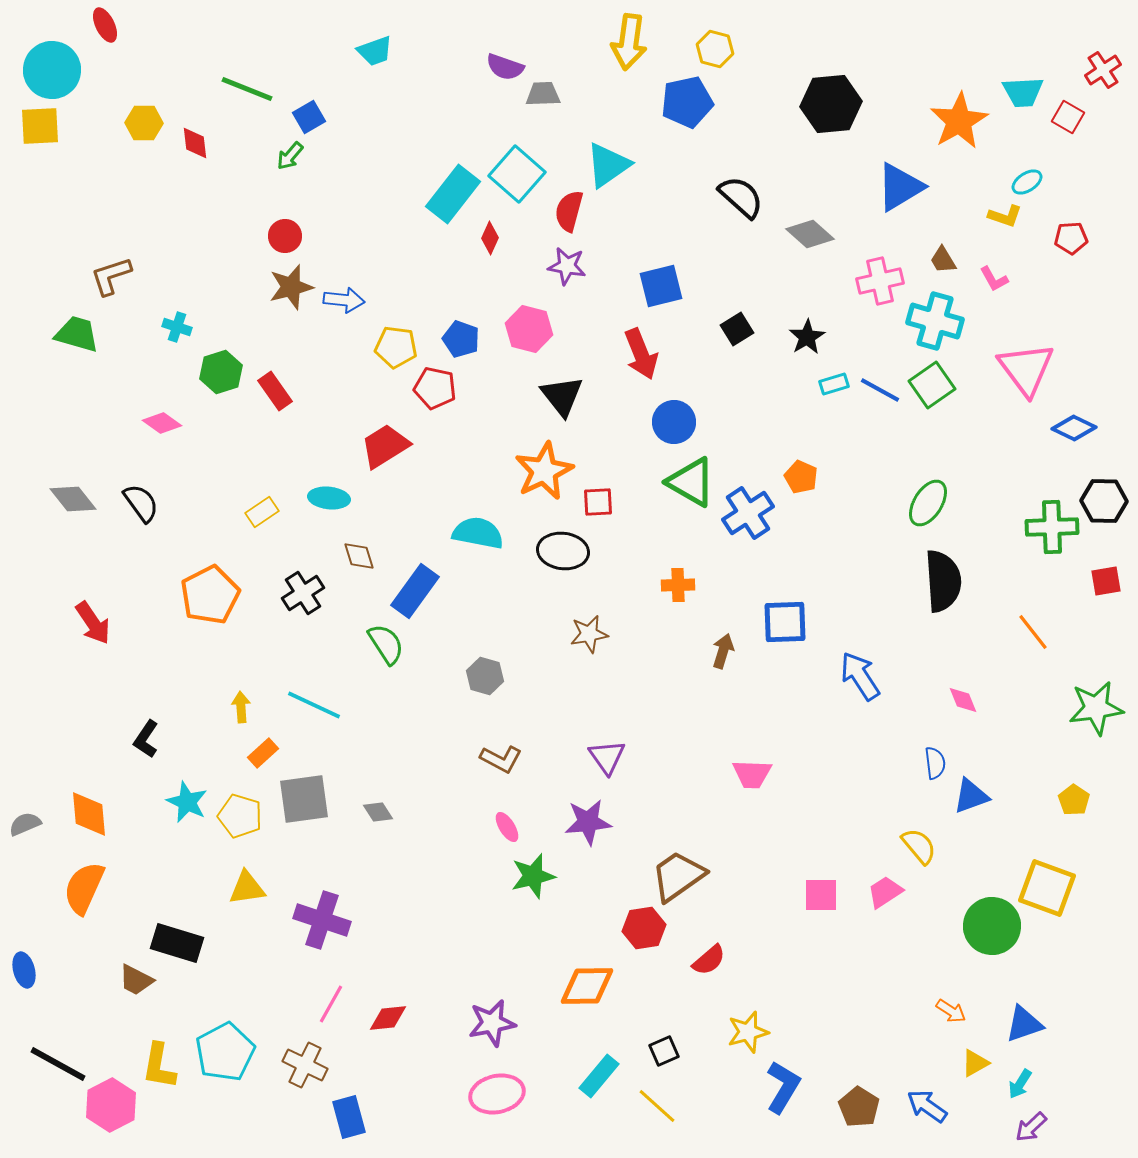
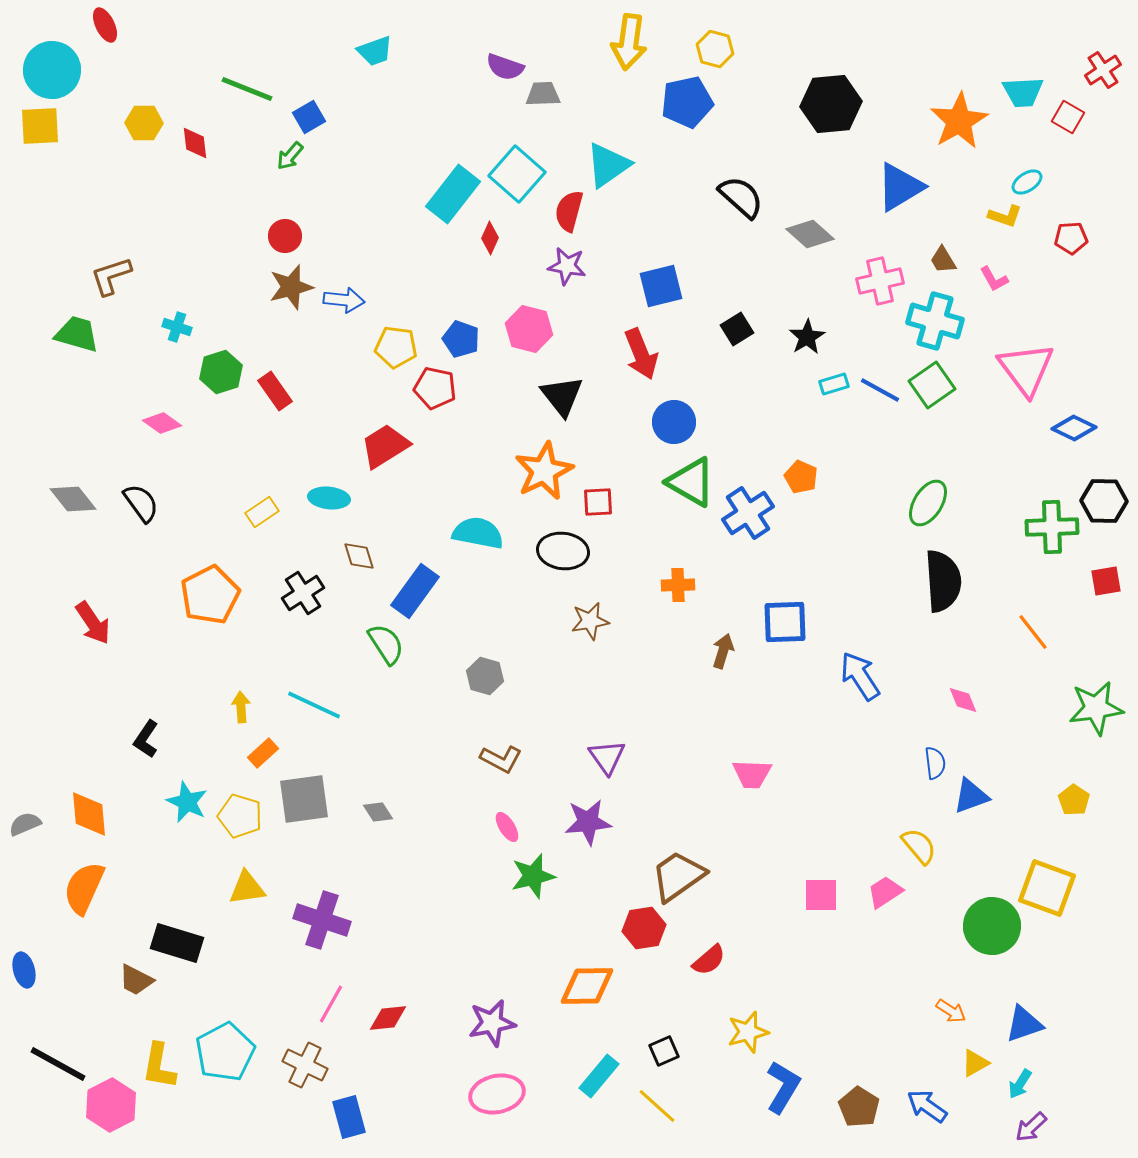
brown star at (589, 634): moved 1 px right, 13 px up
